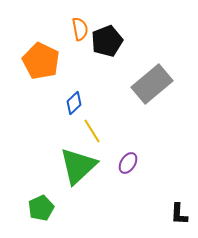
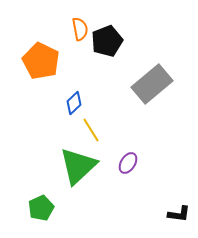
yellow line: moved 1 px left, 1 px up
black L-shape: rotated 85 degrees counterclockwise
